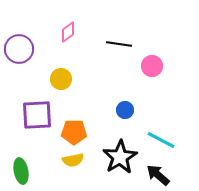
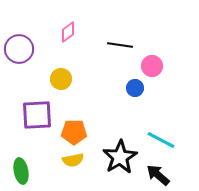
black line: moved 1 px right, 1 px down
blue circle: moved 10 px right, 22 px up
